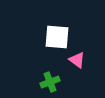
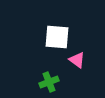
green cross: moved 1 px left
